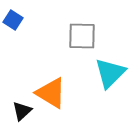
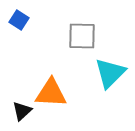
blue square: moved 6 px right
orange triangle: rotated 28 degrees counterclockwise
